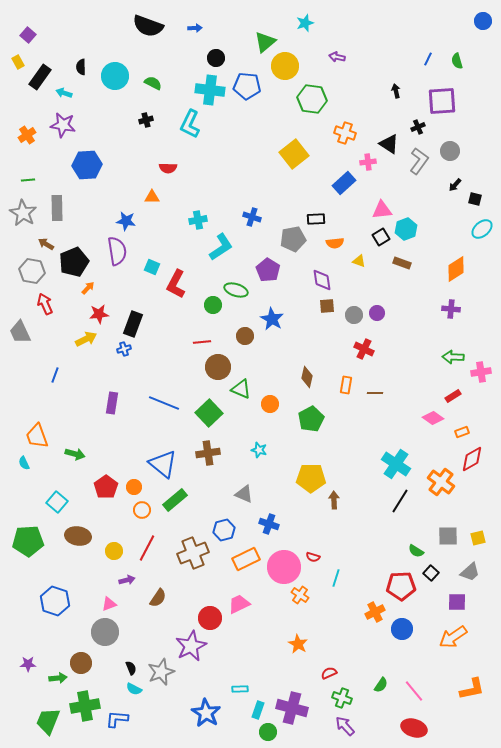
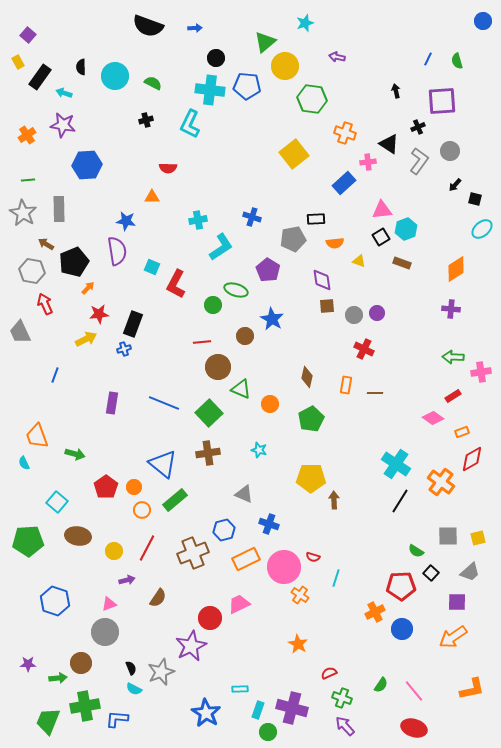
gray rectangle at (57, 208): moved 2 px right, 1 px down
